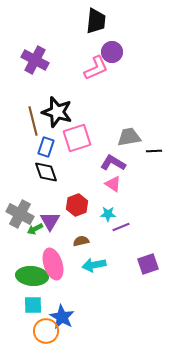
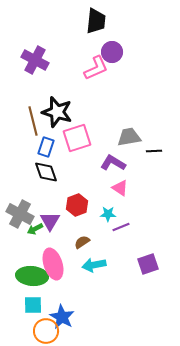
pink triangle: moved 7 px right, 4 px down
brown semicircle: moved 1 px right, 1 px down; rotated 21 degrees counterclockwise
